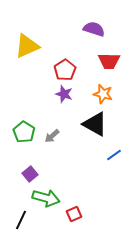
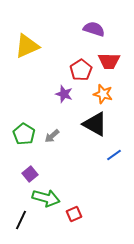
red pentagon: moved 16 px right
green pentagon: moved 2 px down
